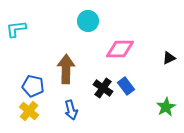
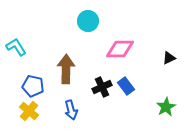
cyan L-shape: moved 18 px down; rotated 65 degrees clockwise
black cross: moved 1 px left, 1 px up; rotated 30 degrees clockwise
